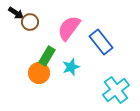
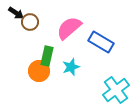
pink semicircle: rotated 12 degrees clockwise
blue rectangle: rotated 20 degrees counterclockwise
green rectangle: rotated 18 degrees counterclockwise
orange circle: moved 2 px up
